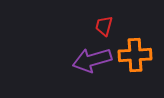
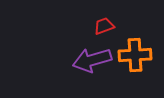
red trapezoid: rotated 55 degrees clockwise
